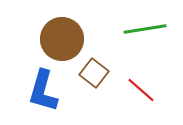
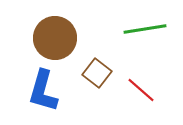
brown circle: moved 7 px left, 1 px up
brown square: moved 3 px right
